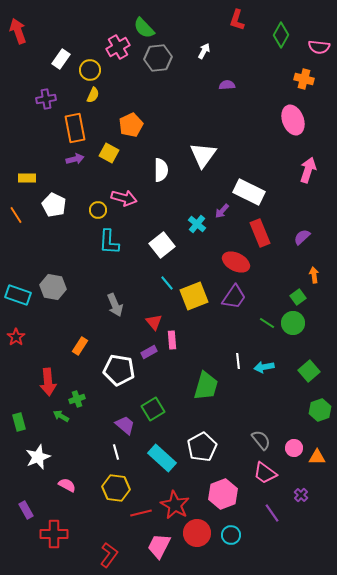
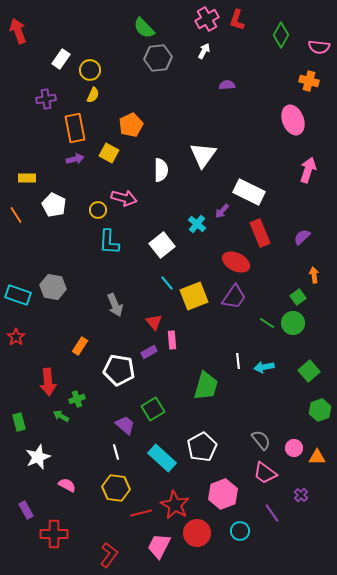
pink cross at (118, 47): moved 89 px right, 28 px up
orange cross at (304, 79): moved 5 px right, 2 px down
cyan circle at (231, 535): moved 9 px right, 4 px up
